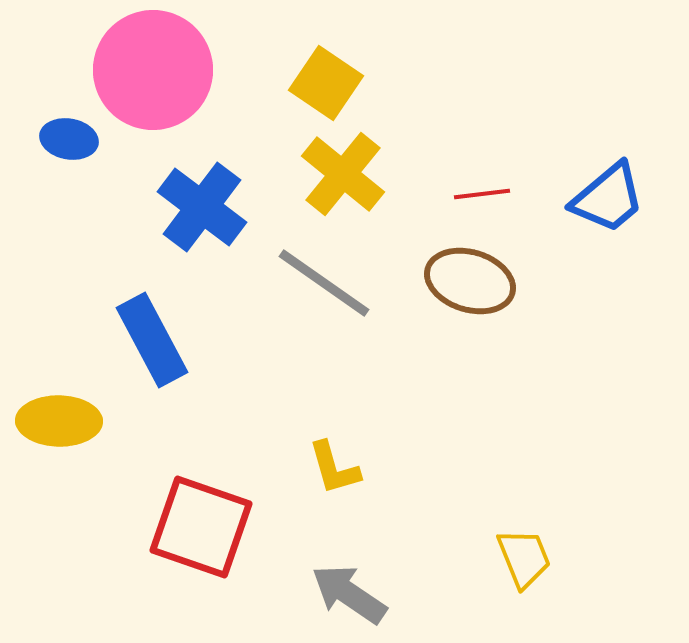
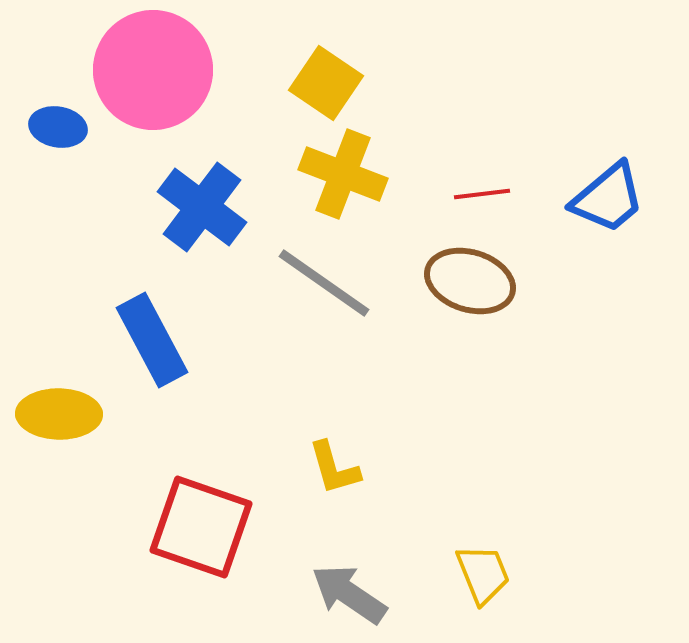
blue ellipse: moved 11 px left, 12 px up
yellow cross: rotated 18 degrees counterclockwise
yellow ellipse: moved 7 px up
yellow trapezoid: moved 41 px left, 16 px down
